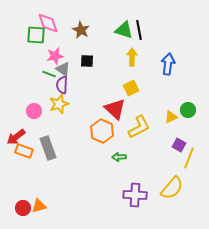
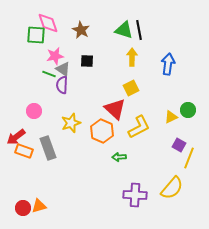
yellow star: moved 12 px right, 19 px down
